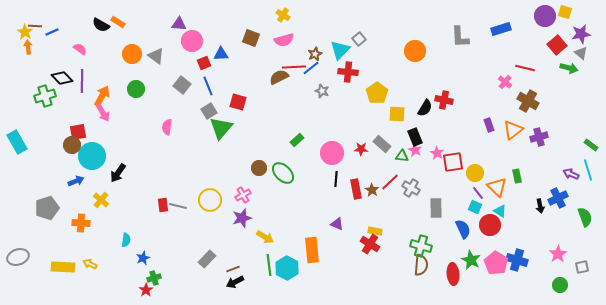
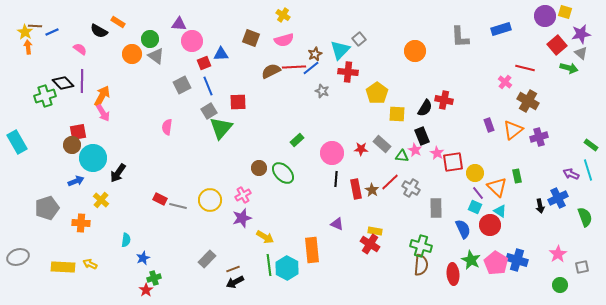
black semicircle at (101, 25): moved 2 px left, 6 px down
brown semicircle at (279, 77): moved 8 px left, 6 px up
black diamond at (62, 78): moved 1 px right, 5 px down
gray square at (182, 85): rotated 24 degrees clockwise
green circle at (136, 89): moved 14 px right, 50 px up
red square at (238, 102): rotated 18 degrees counterclockwise
black rectangle at (415, 137): moved 7 px right, 1 px up
cyan circle at (92, 156): moved 1 px right, 2 px down
red rectangle at (163, 205): moved 3 px left, 6 px up; rotated 56 degrees counterclockwise
